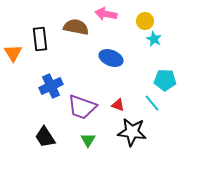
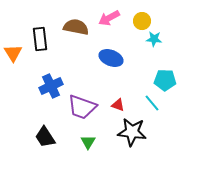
pink arrow: moved 3 px right, 4 px down; rotated 40 degrees counterclockwise
yellow circle: moved 3 px left
cyan star: rotated 21 degrees counterclockwise
green triangle: moved 2 px down
